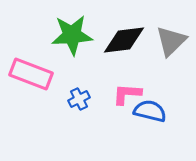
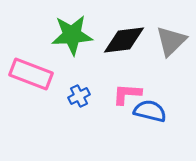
blue cross: moved 3 px up
